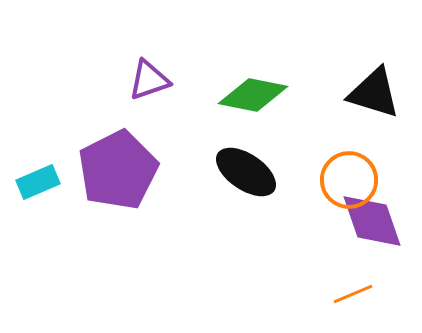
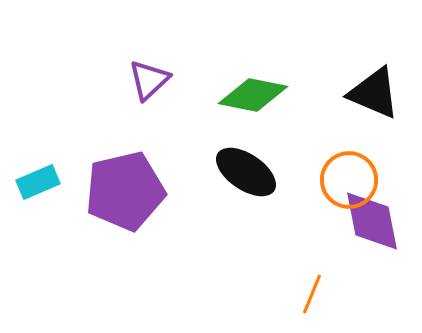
purple triangle: rotated 24 degrees counterclockwise
black triangle: rotated 6 degrees clockwise
purple pentagon: moved 7 px right, 21 px down; rotated 14 degrees clockwise
purple diamond: rotated 8 degrees clockwise
orange line: moved 41 px left; rotated 45 degrees counterclockwise
